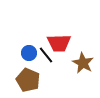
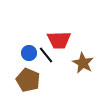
red trapezoid: moved 3 px up
